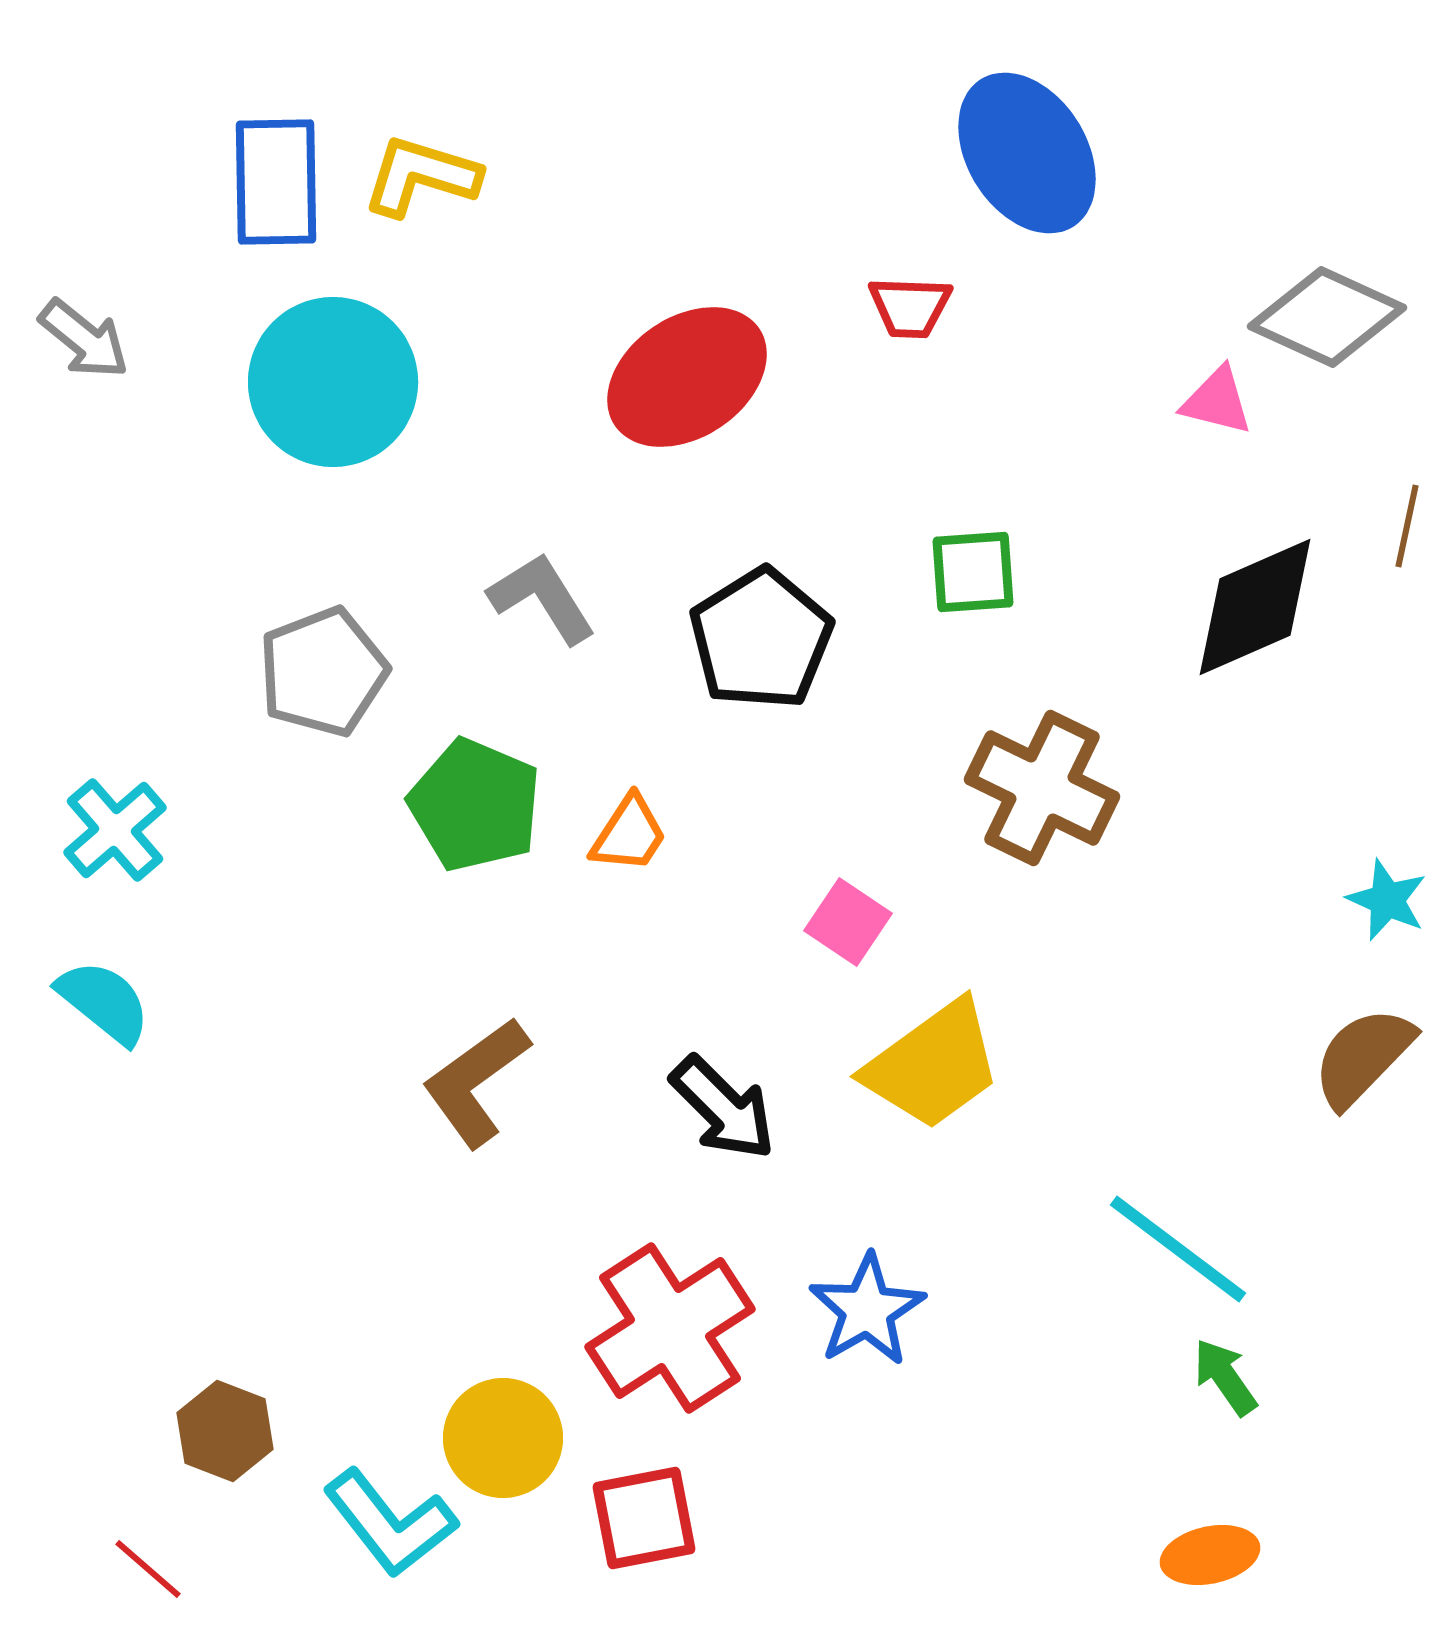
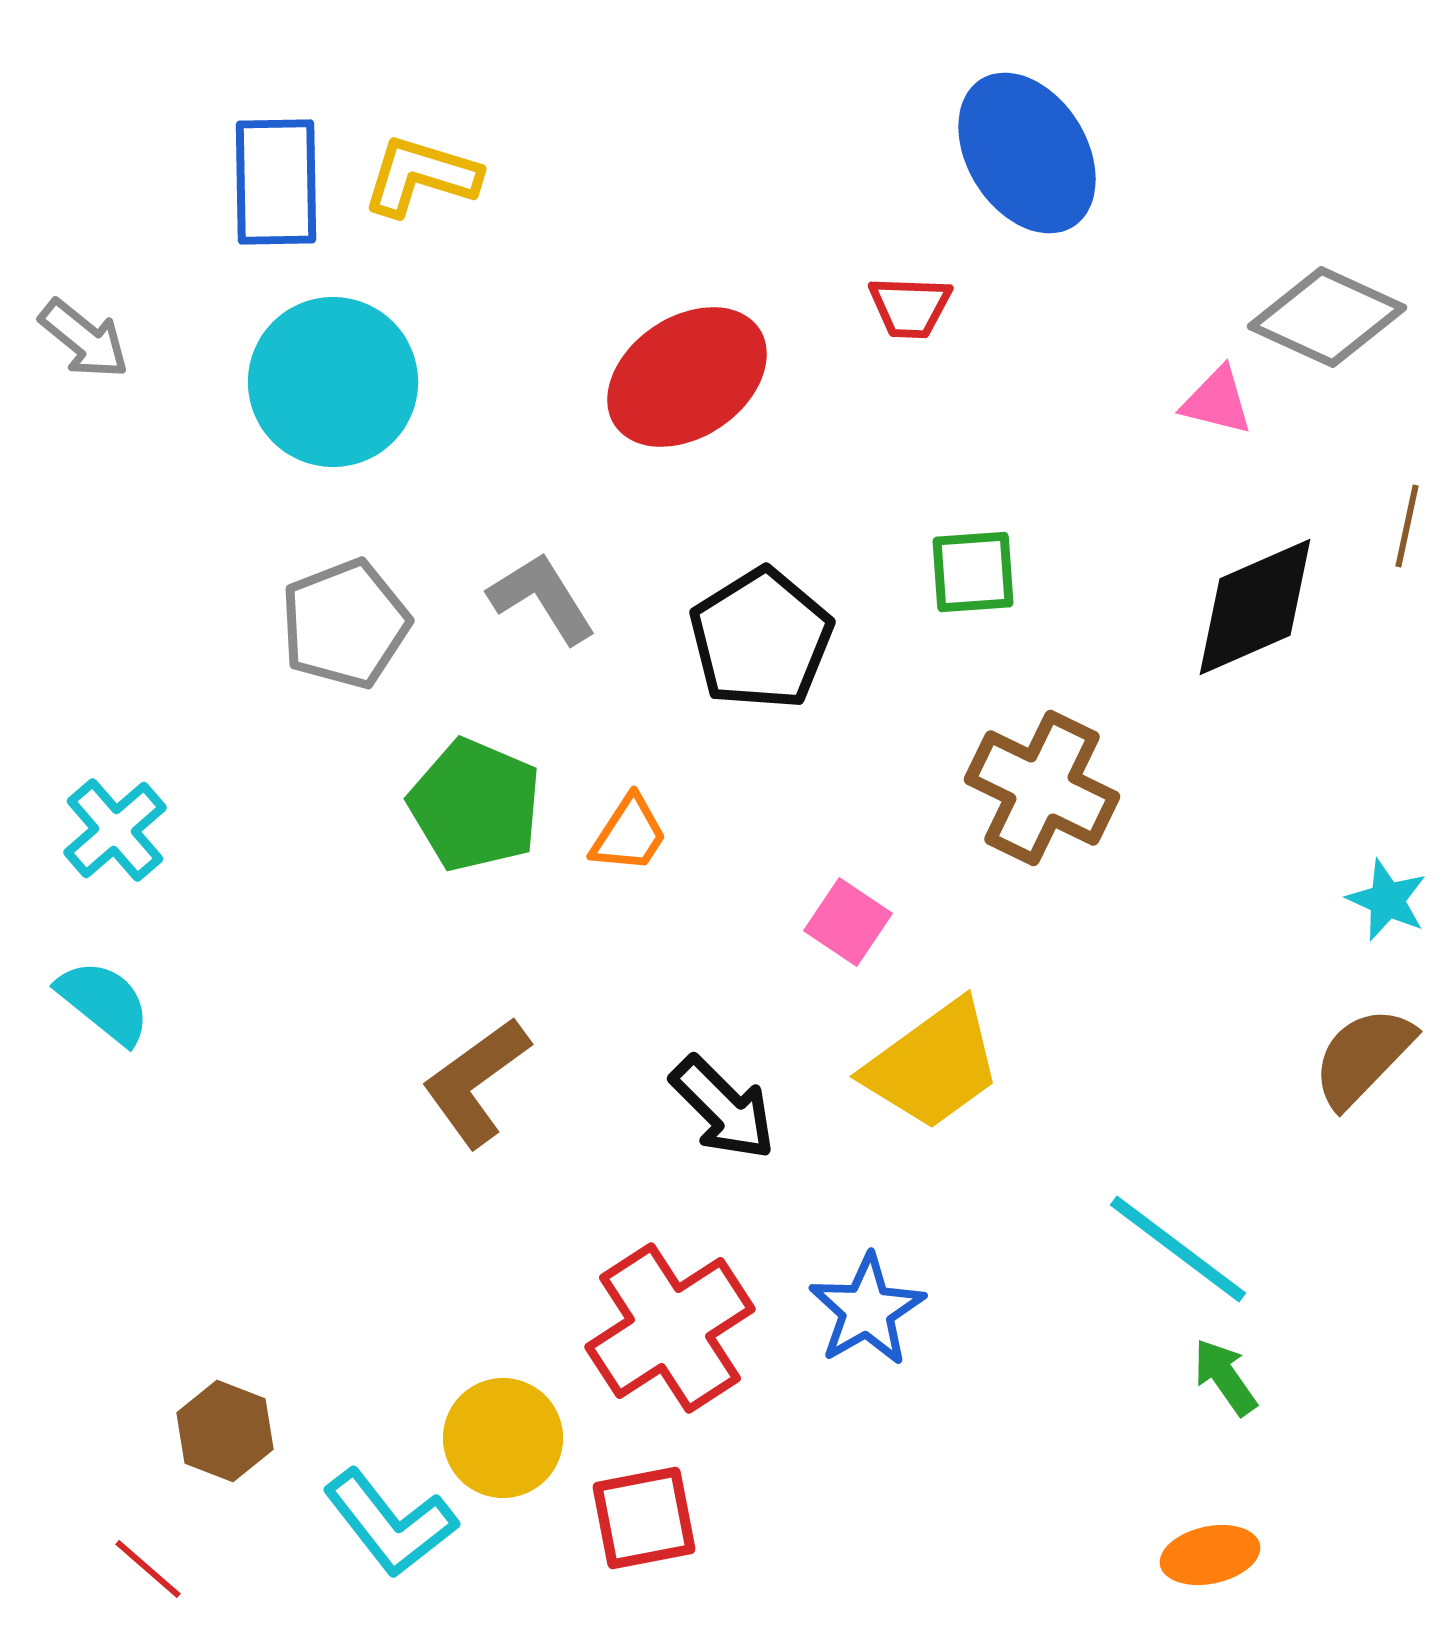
gray pentagon: moved 22 px right, 48 px up
